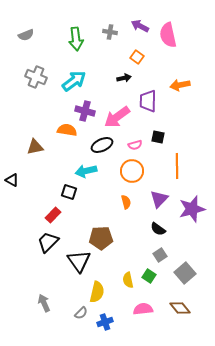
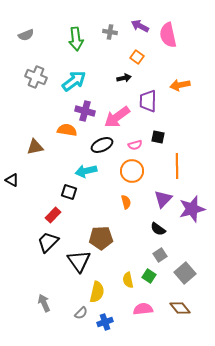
purple triangle at (159, 199): moved 4 px right
